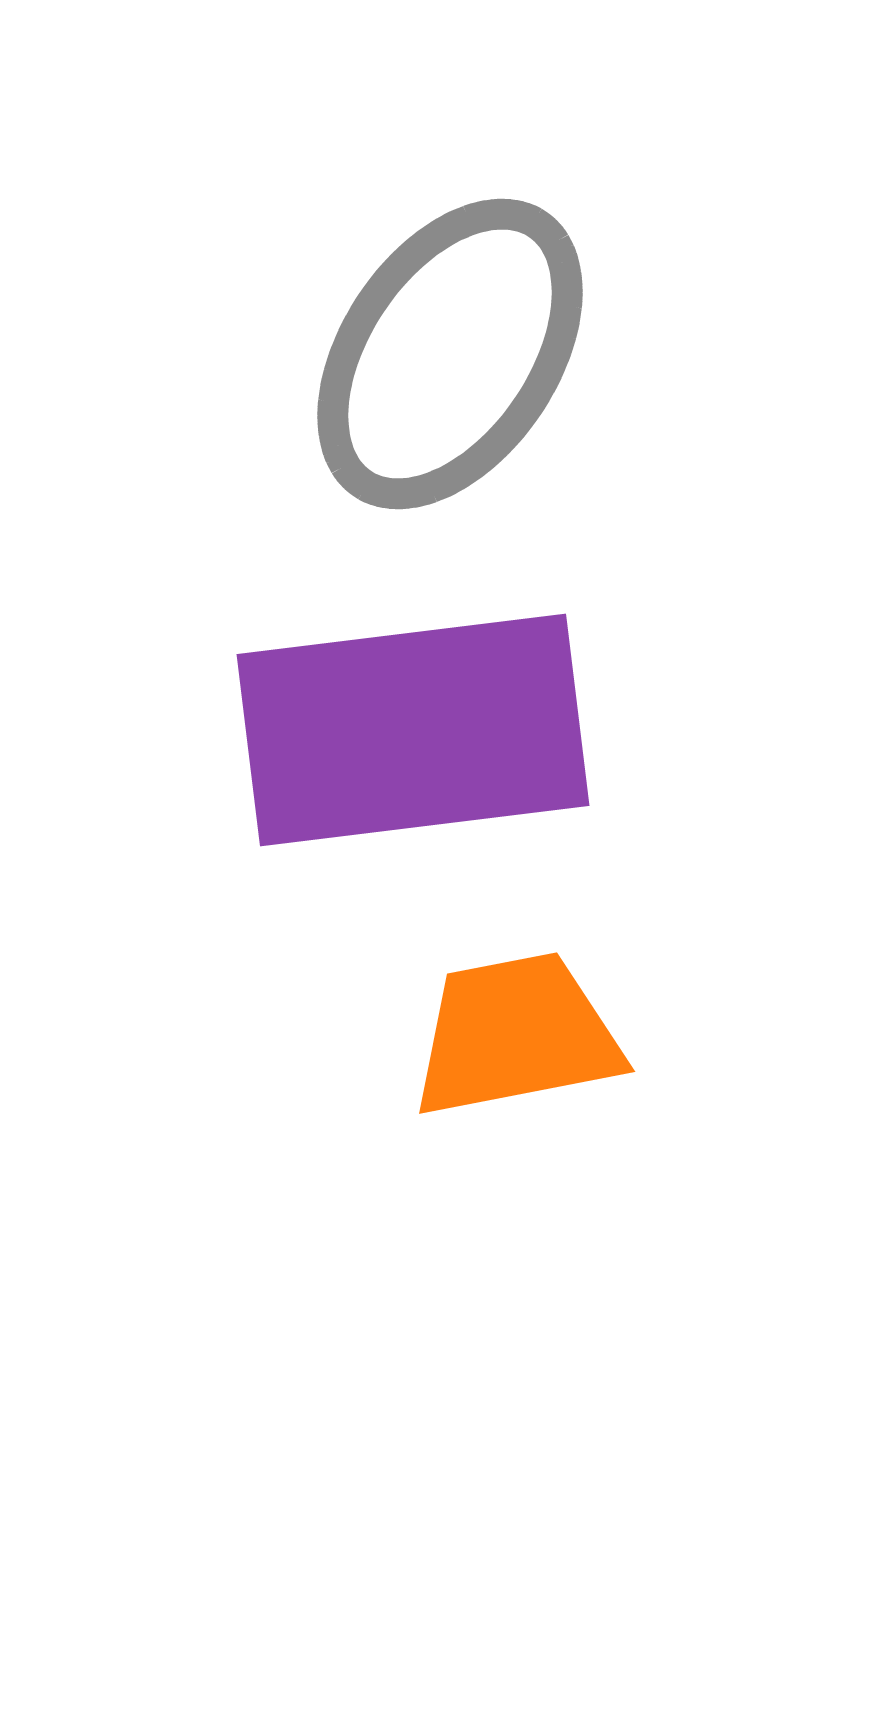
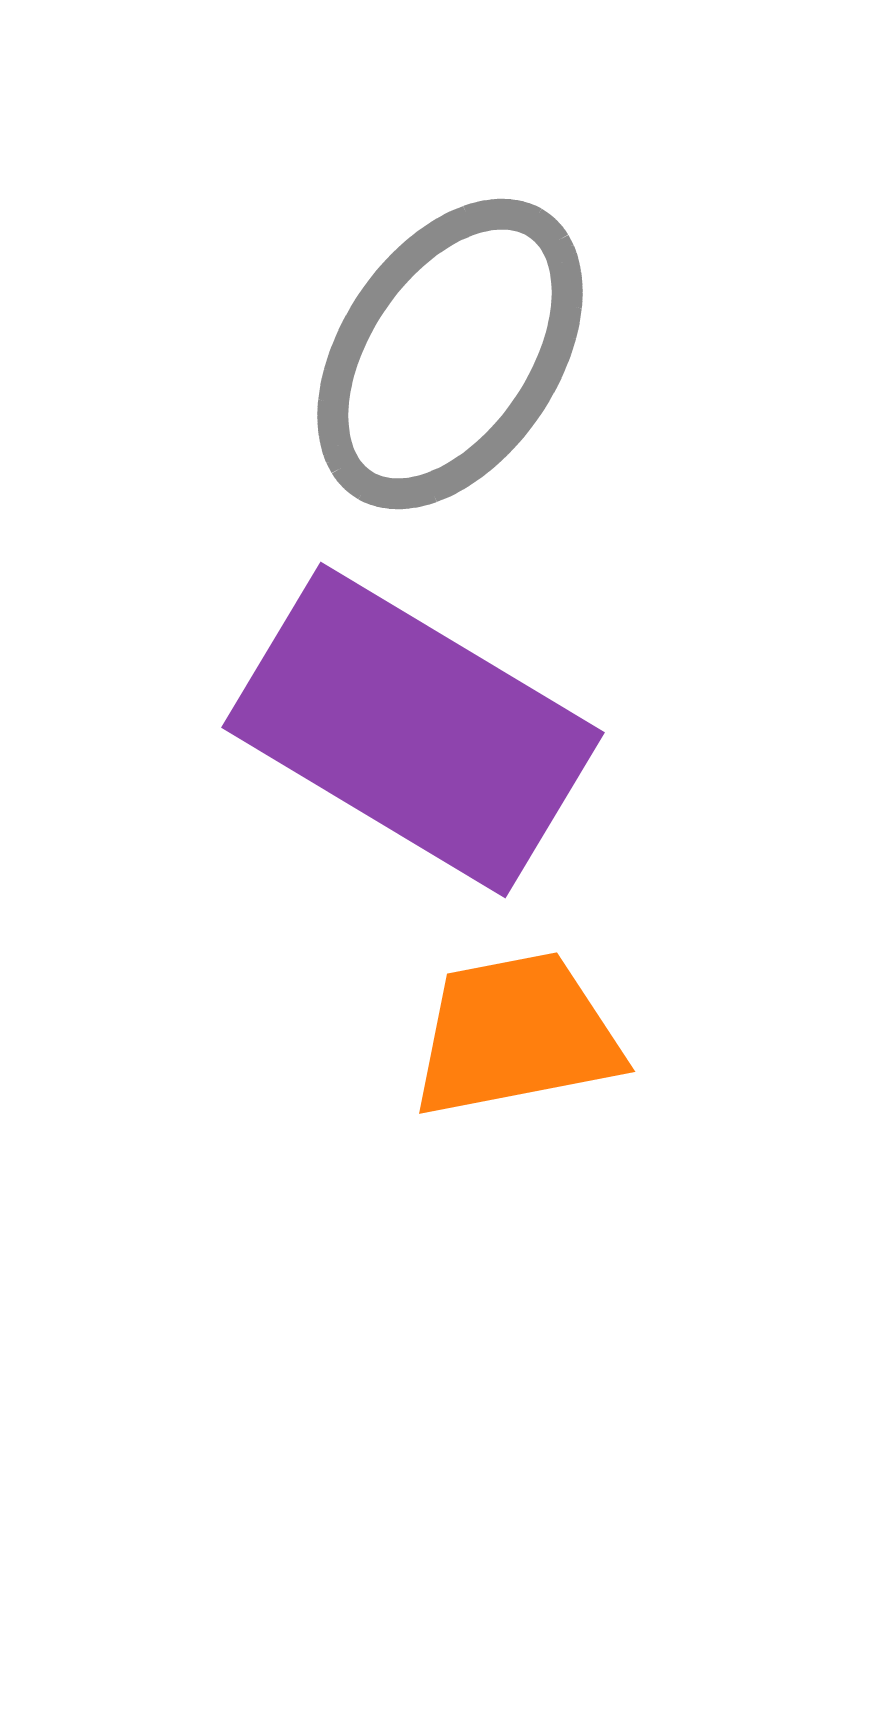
purple rectangle: rotated 38 degrees clockwise
